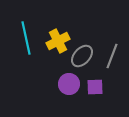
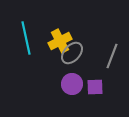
yellow cross: moved 2 px right
gray ellipse: moved 10 px left, 3 px up
purple circle: moved 3 px right
